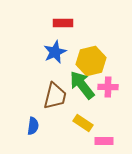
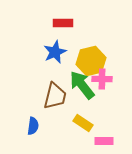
pink cross: moved 6 px left, 8 px up
